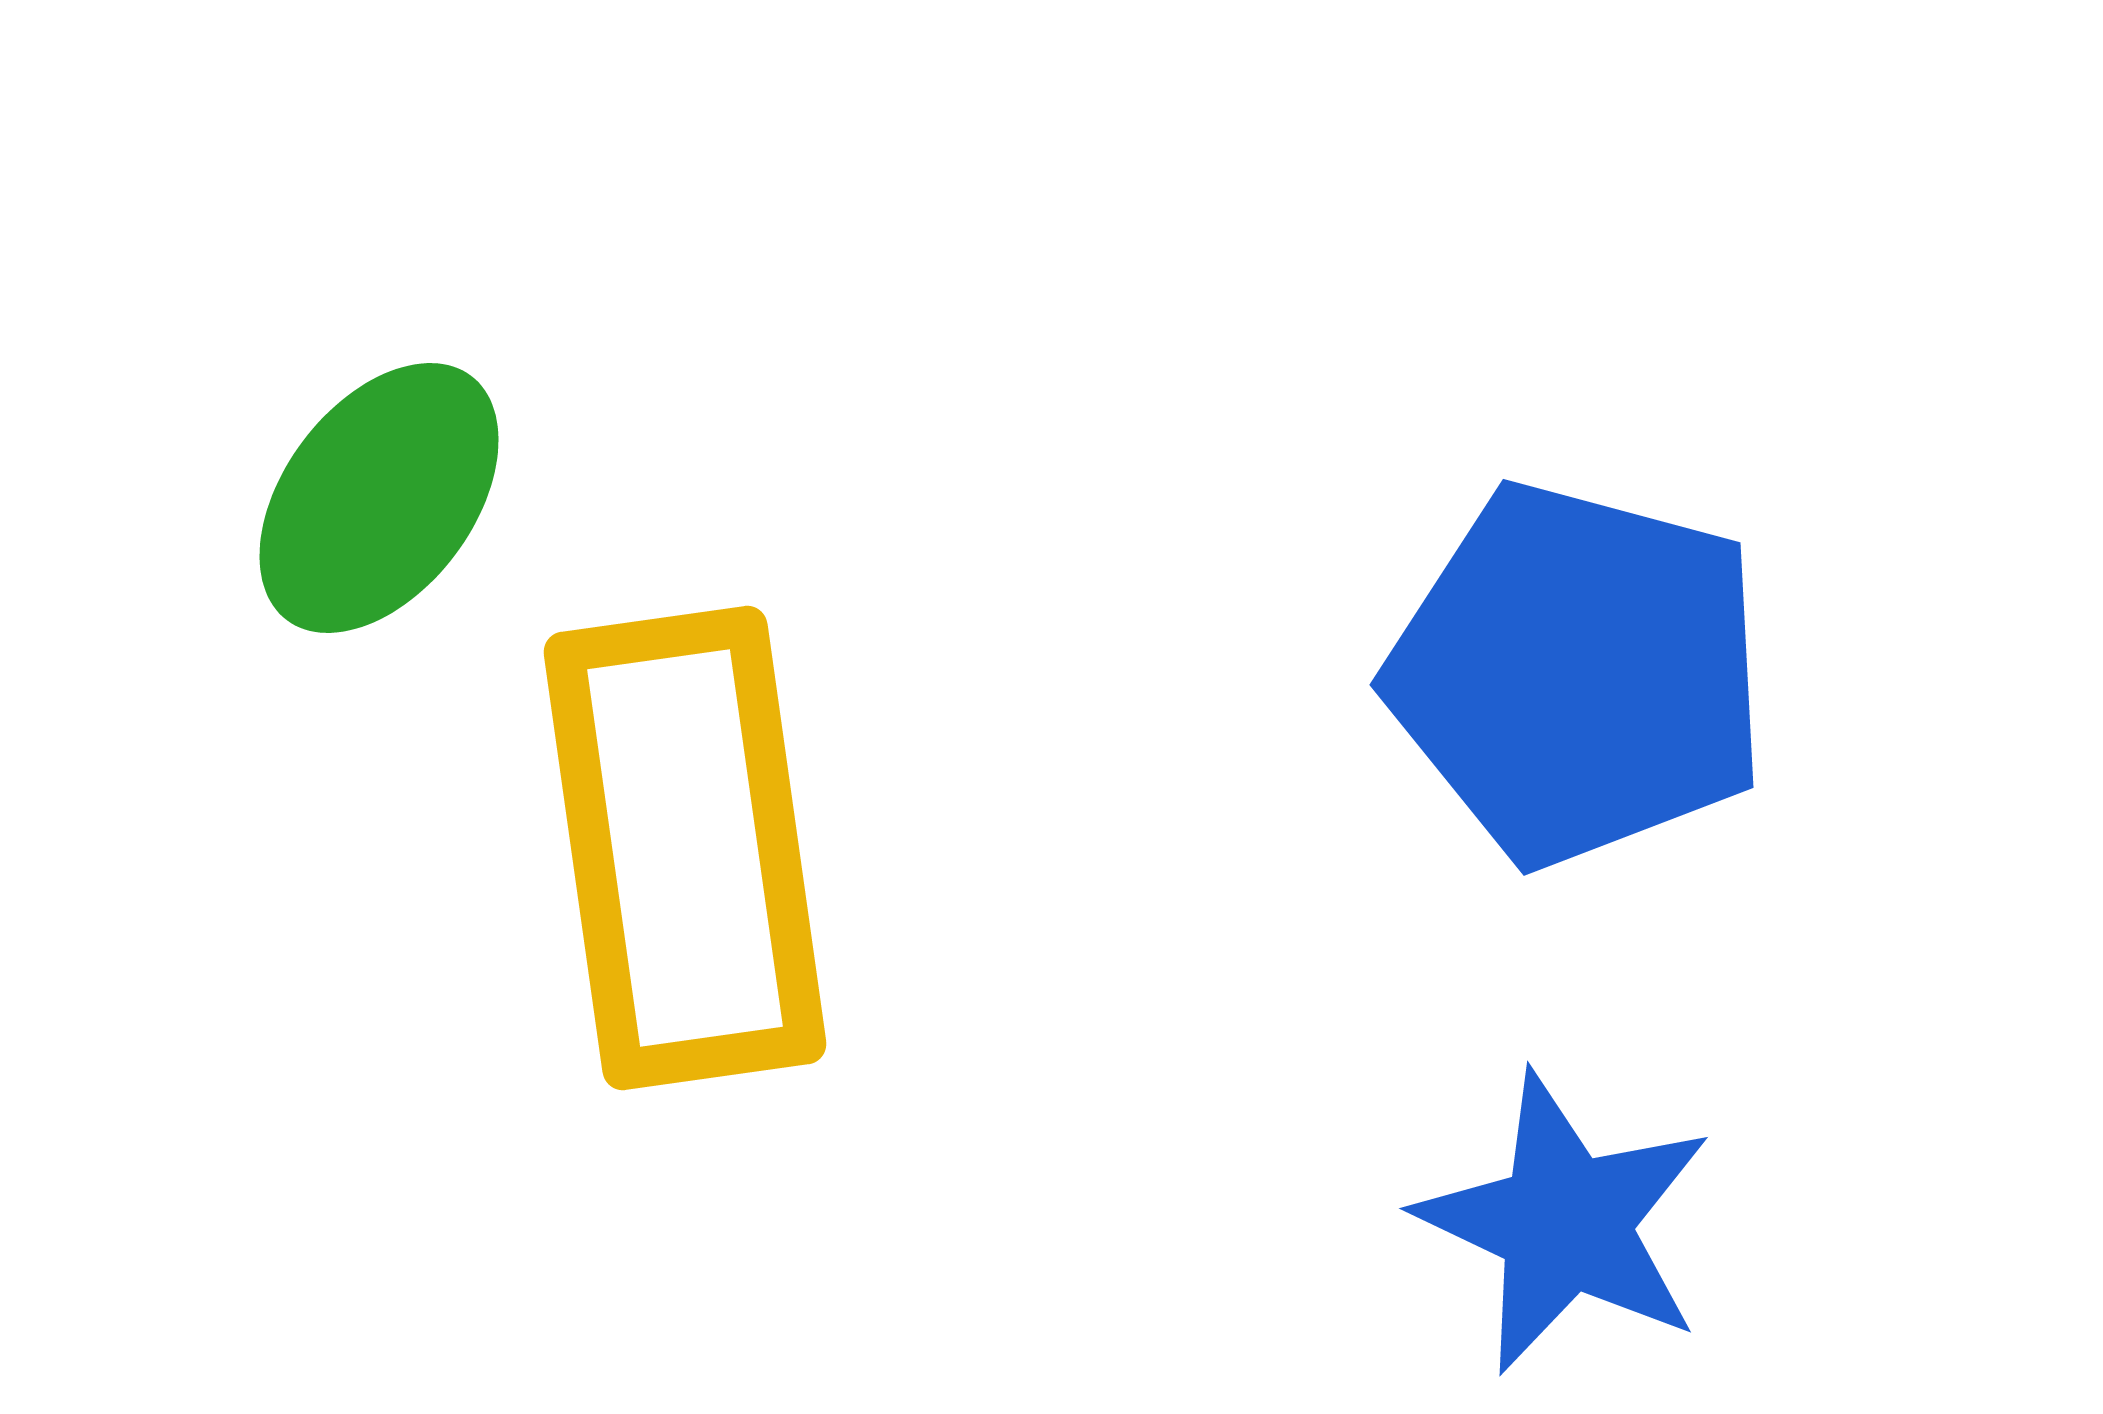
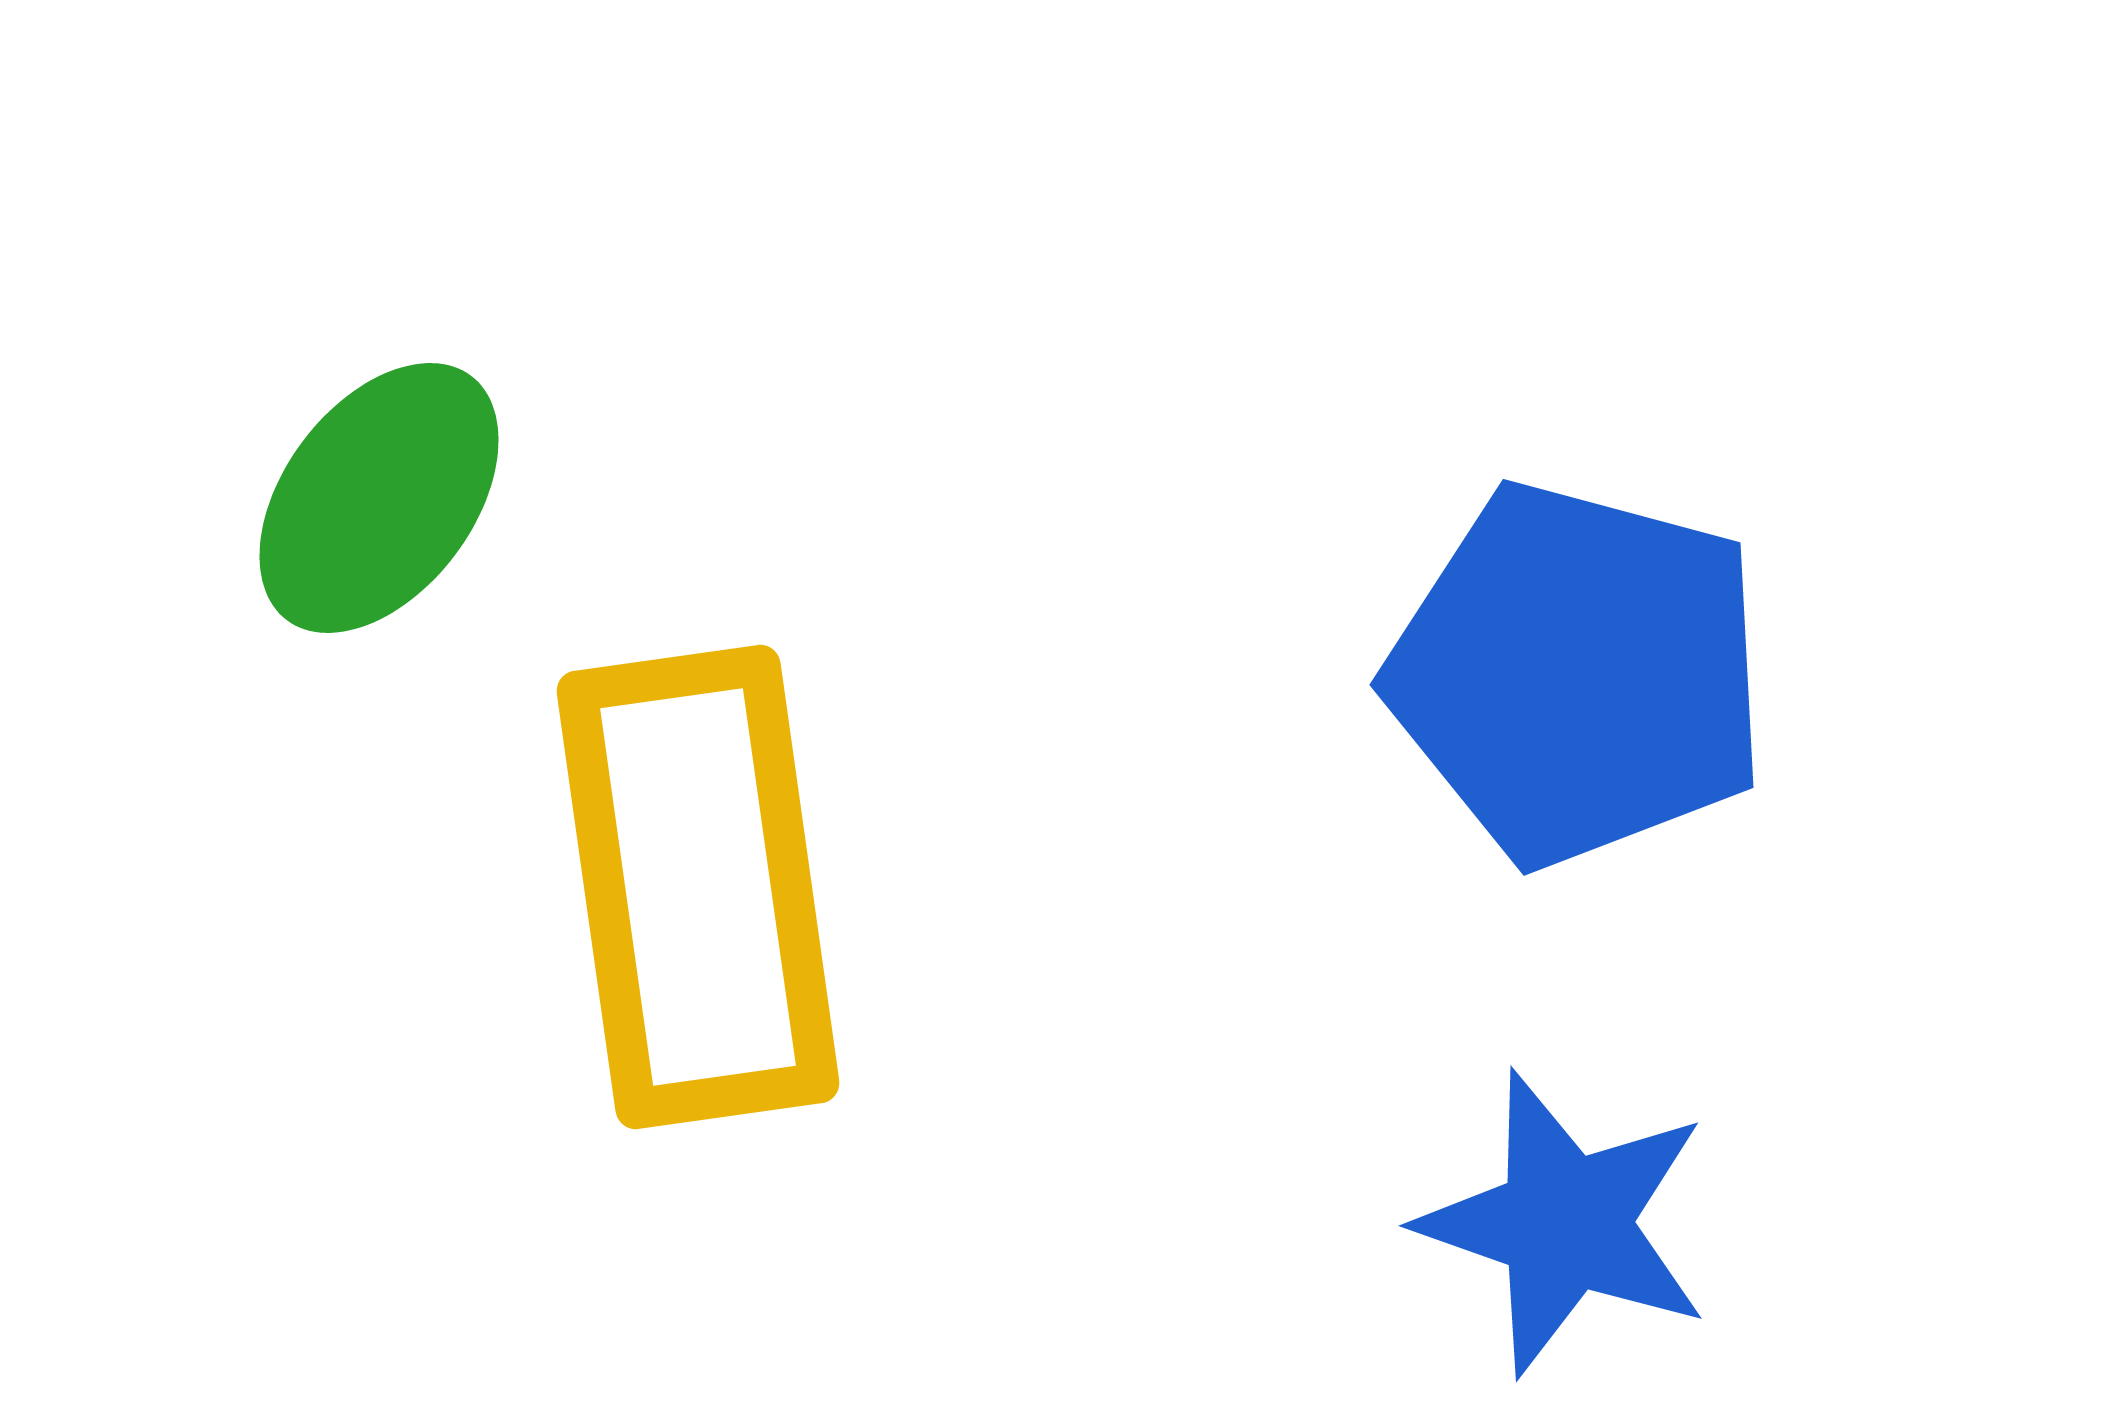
yellow rectangle: moved 13 px right, 39 px down
blue star: rotated 6 degrees counterclockwise
